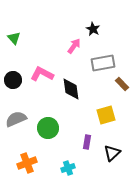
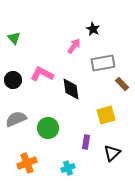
purple rectangle: moved 1 px left
